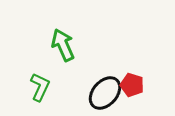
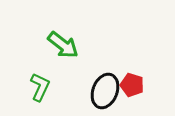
green arrow: rotated 152 degrees clockwise
black ellipse: moved 2 px up; rotated 20 degrees counterclockwise
